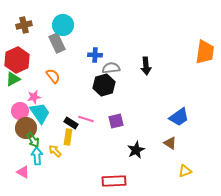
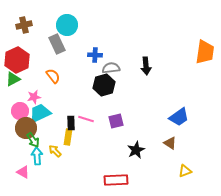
cyan circle: moved 4 px right
gray rectangle: moved 1 px down
cyan trapezoid: rotated 80 degrees counterclockwise
black rectangle: rotated 56 degrees clockwise
red rectangle: moved 2 px right, 1 px up
